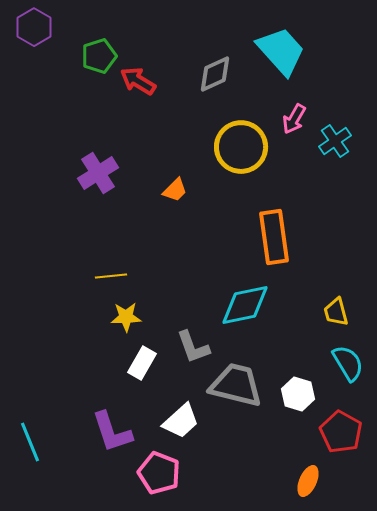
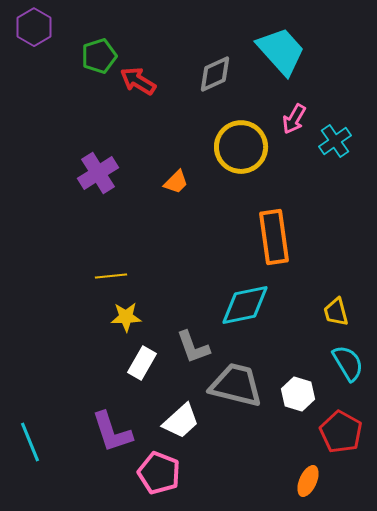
orange trapezoid: moved 1 px right, 8 px up
